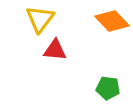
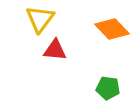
orange diamond: moved 8 px down
